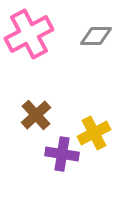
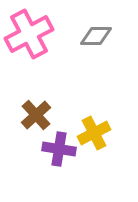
purple cross: moved 3 px left, 5 px up
